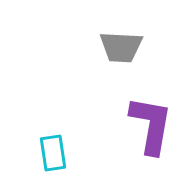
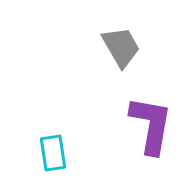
gray trapezoid: rotated 123 degrees counterclockwise
